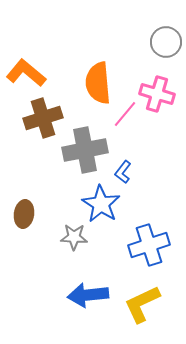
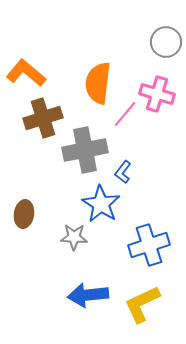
orange semicircle: rotated 12 degrees clockwise
